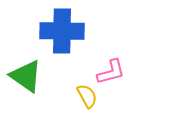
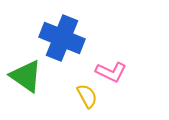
blue cross: moved 7 px down; rotated 21 degrees clockwise
pink L-shape: rotated 40 degrees clockwise
